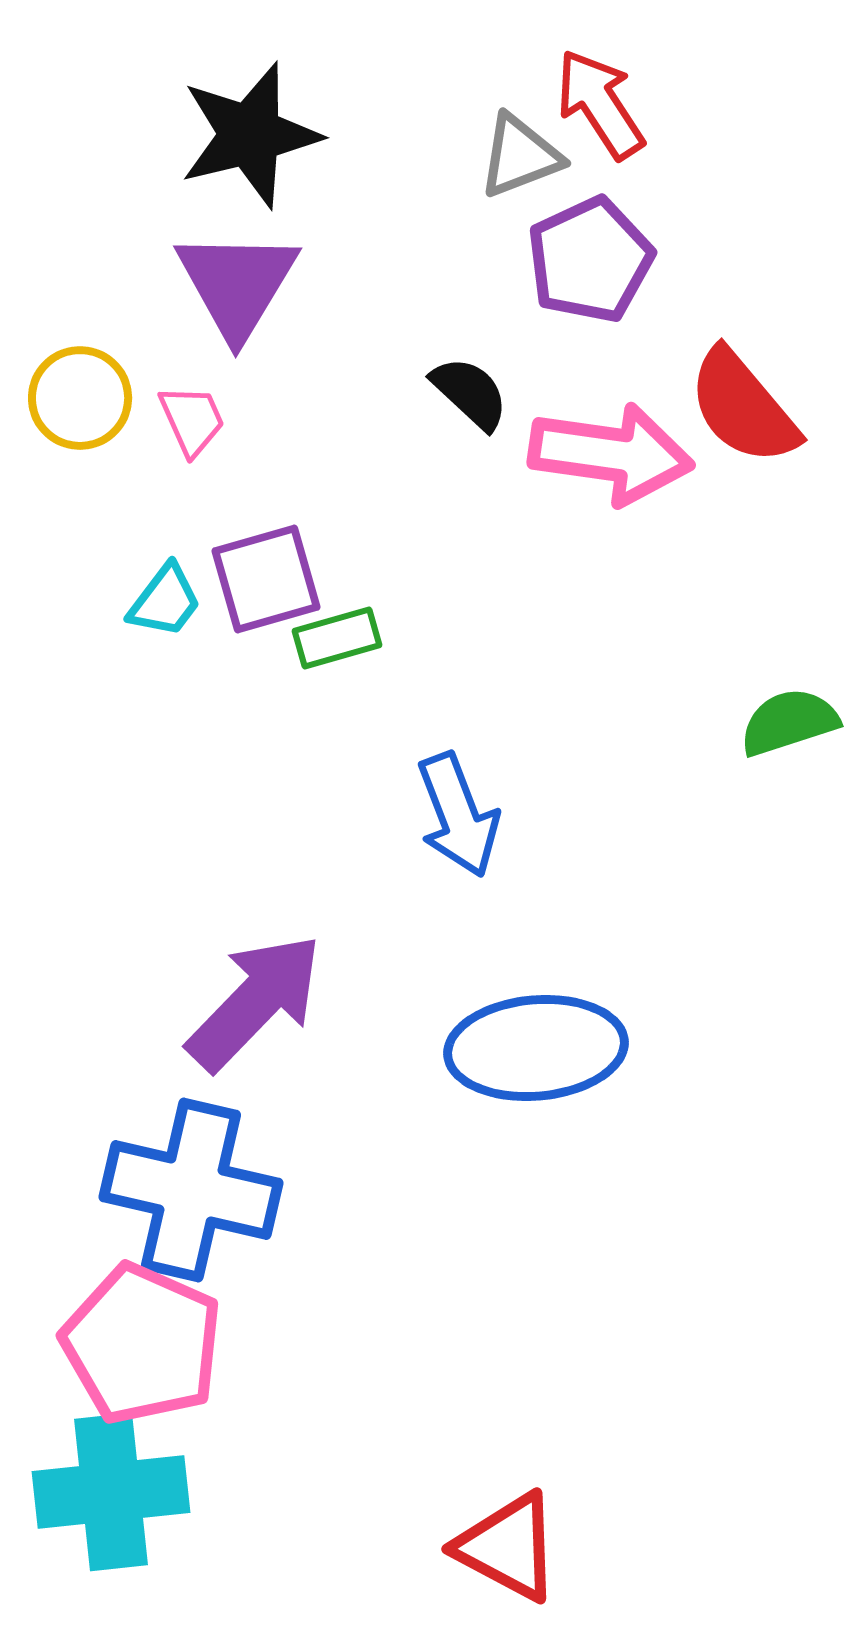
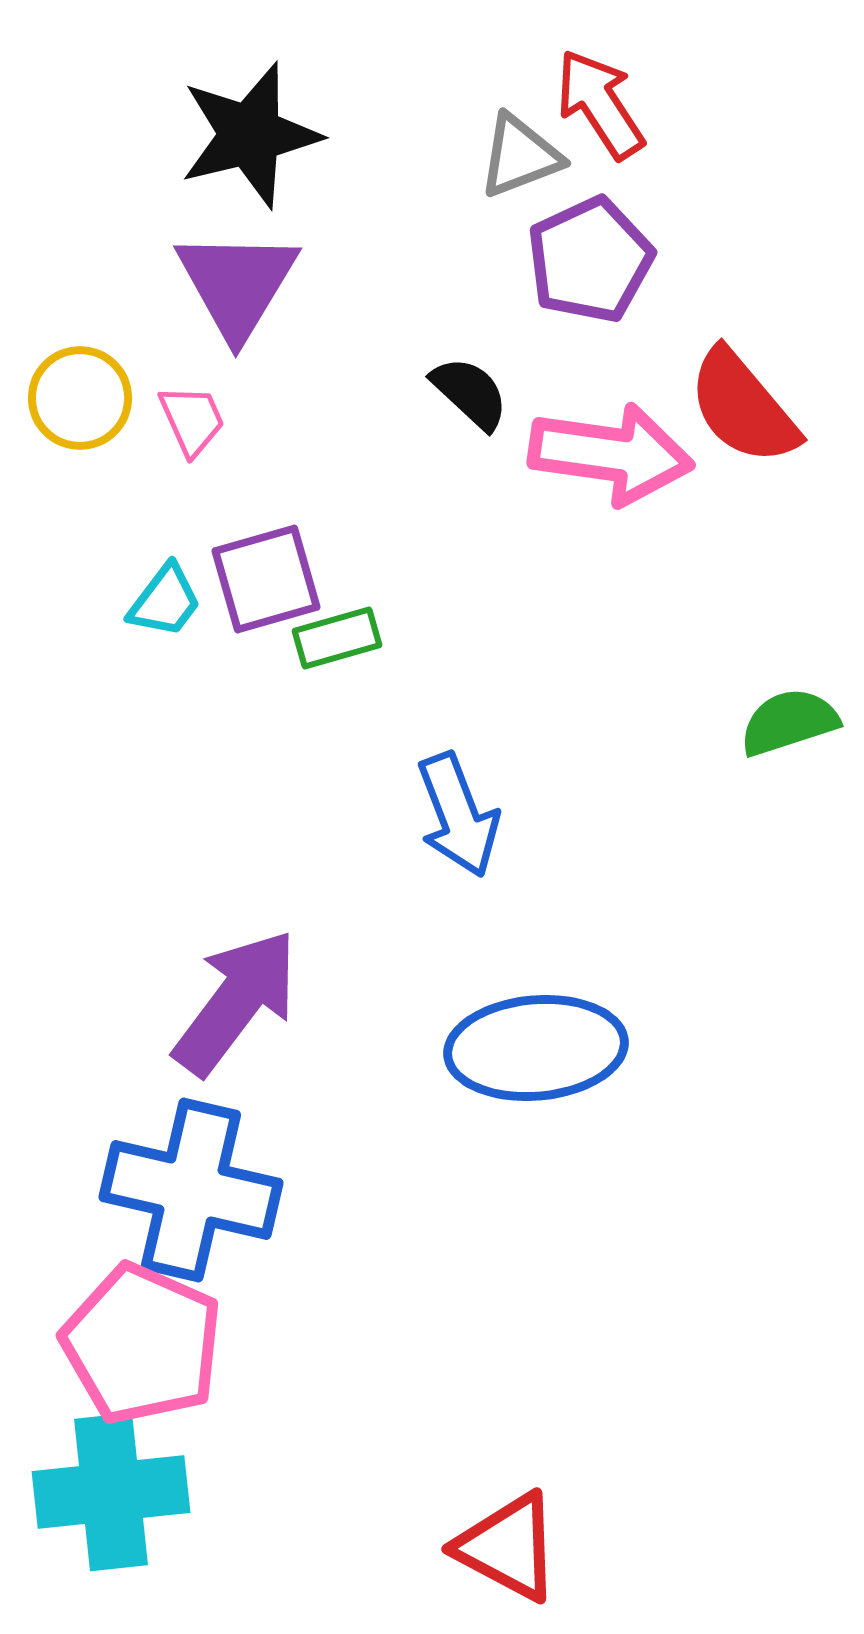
purple arrow: moved 19 px left; rotated 7 degrees counterclockwise
